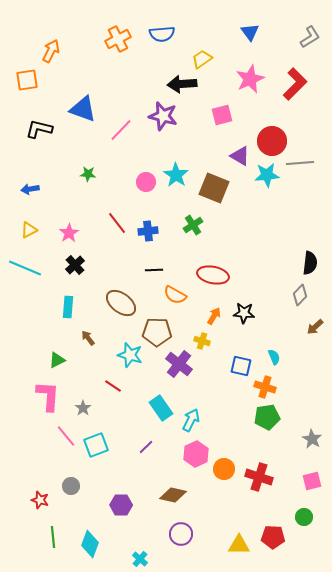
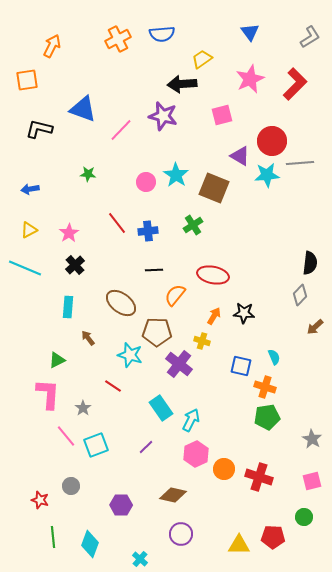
orange arrow at (51, 51): moved 1 px right, 5 px up
orange semicircle at (175, 295): rotated 100 degrees clockwise
pink L-shape at (48, 396): moved 2 px up
